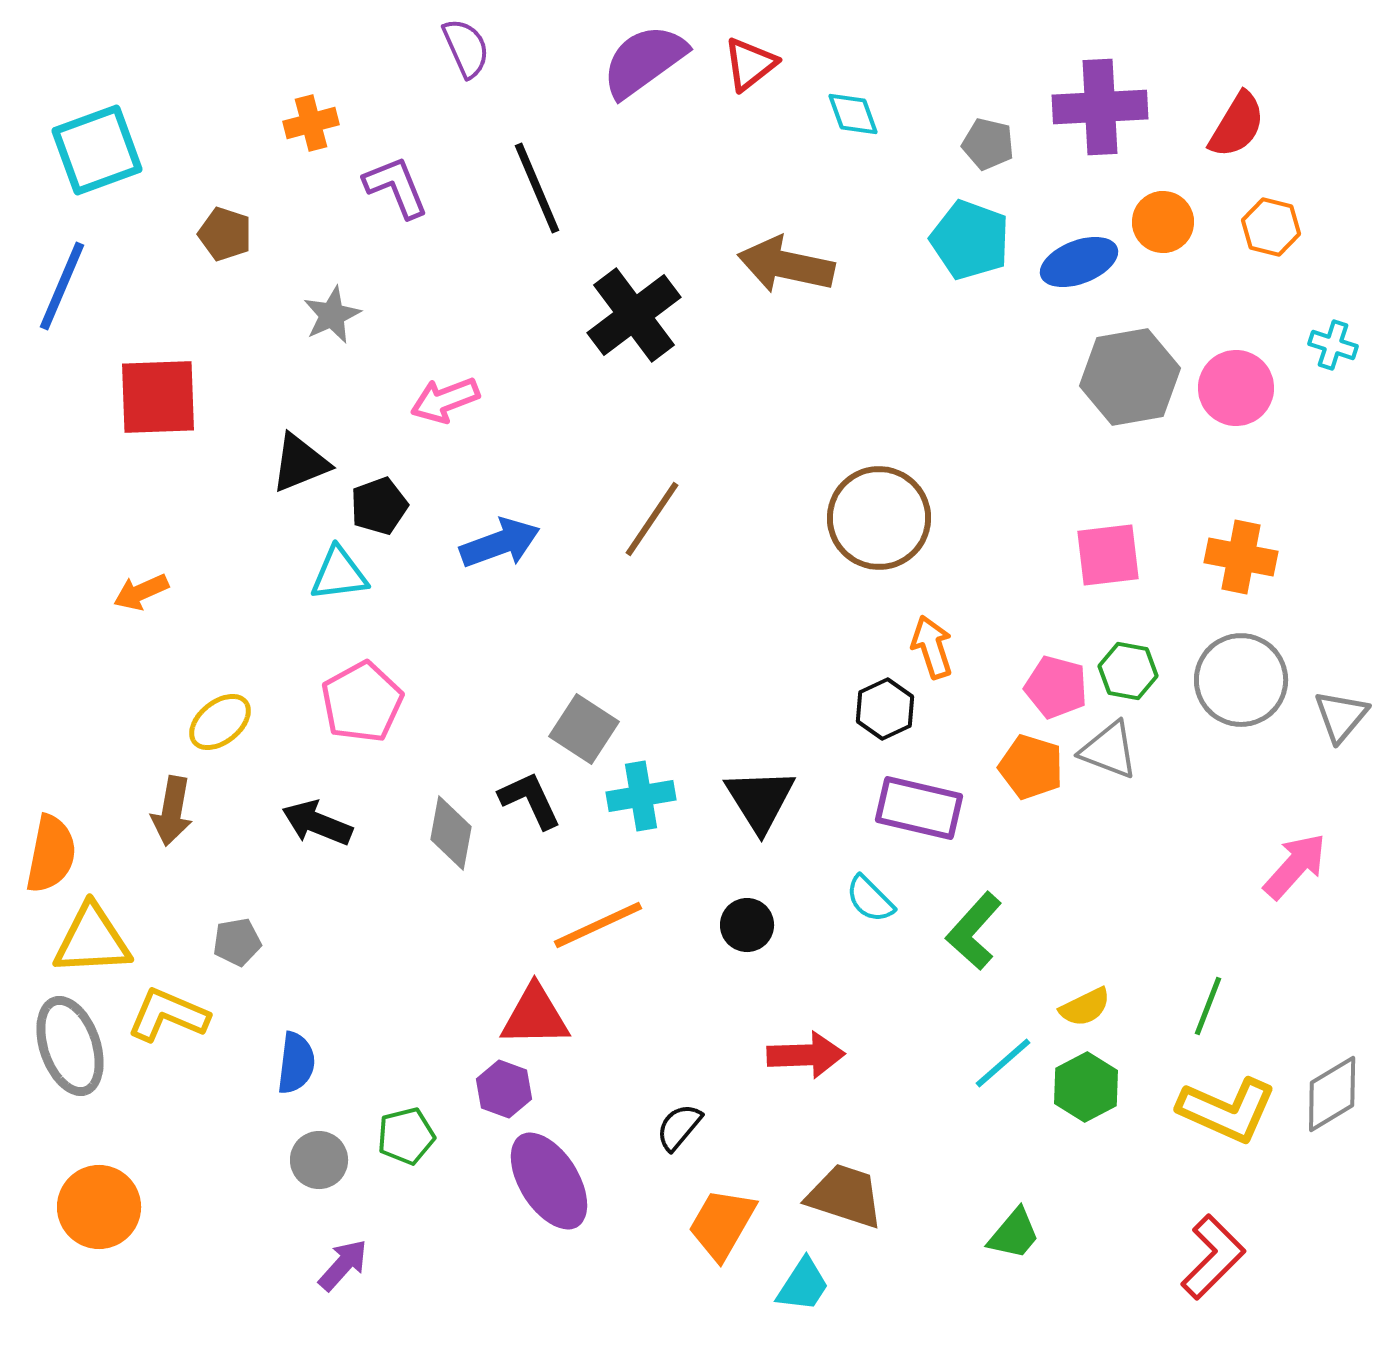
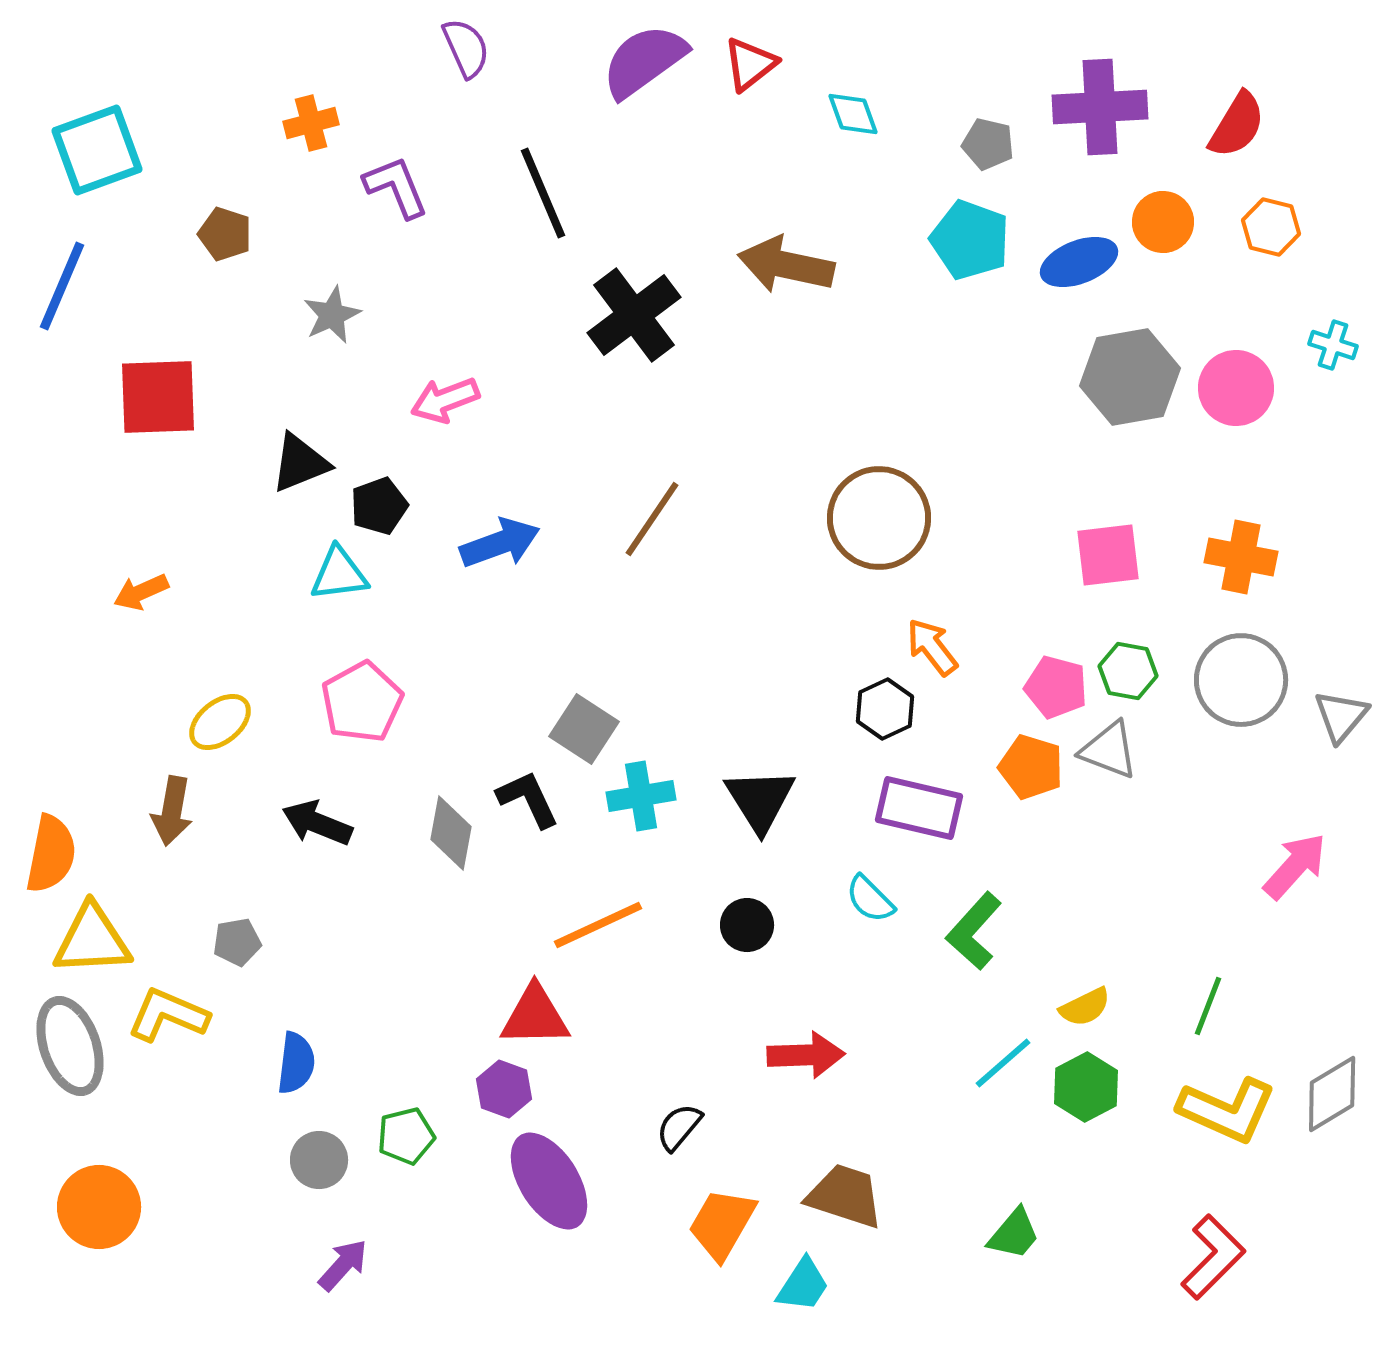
black line at (537, 188): moved 6 px right, 5 px down
orange arrow at (932, 647): rotated 20 degrees counterclockwise
black L-shape at (530, 800): moved 2 px left, 1 px up
